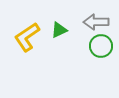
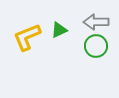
yellow L-shape: rotated 12 degrees clockwise
green circle: moved 5 px left
